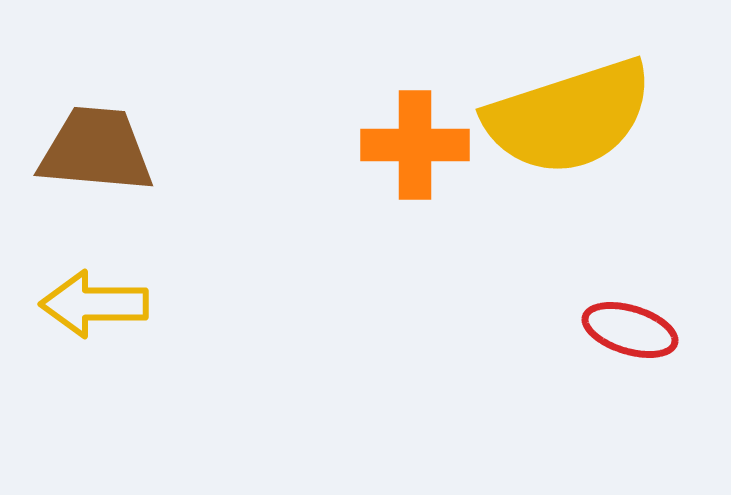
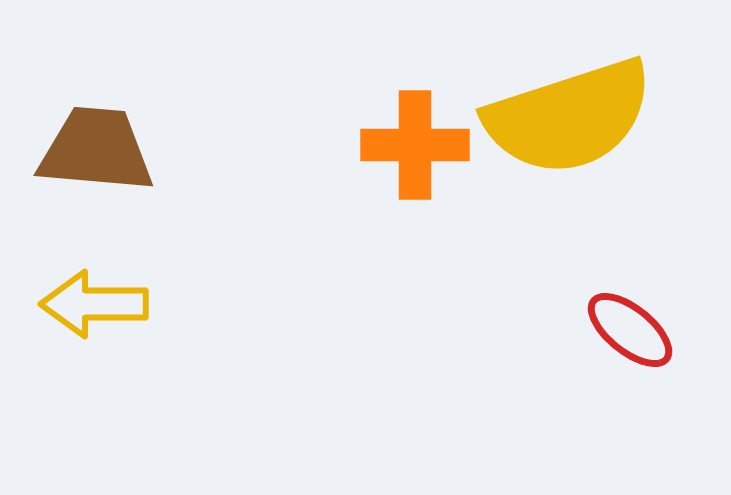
red ellipse: rotated 22 degrees clockwise
